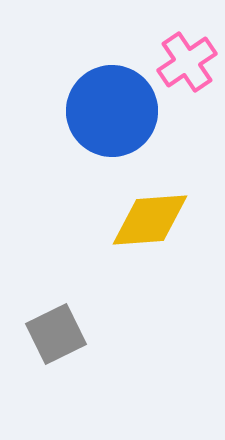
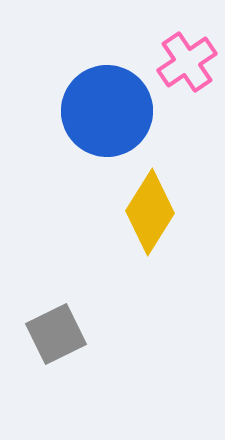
blue circle: moved 5 px left
yellow diamond: moved 8 px up; rotated 54 degrees counterclockwise
